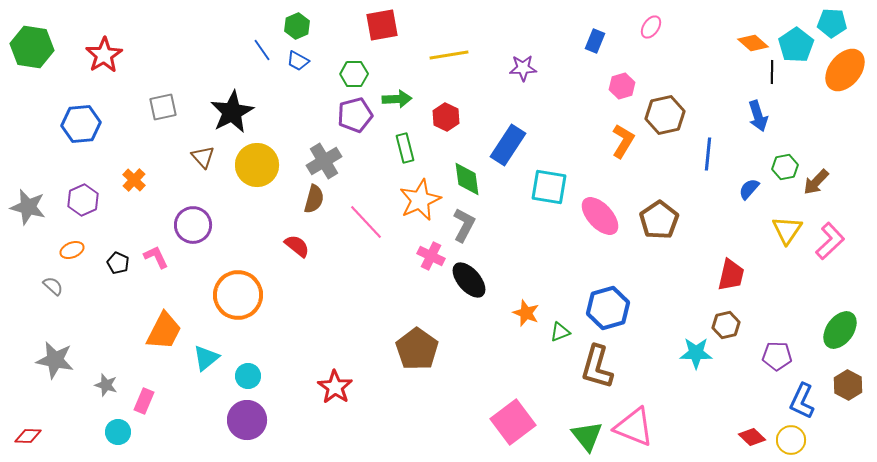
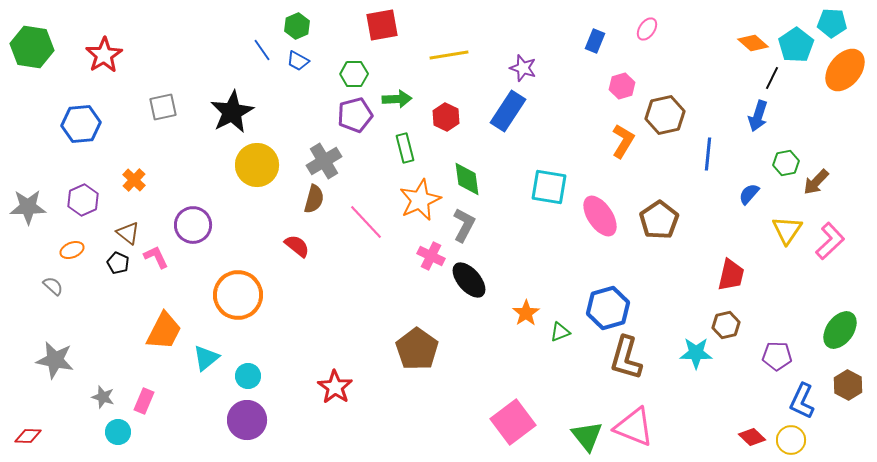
pink ellipse at (651, 27): moved 4 px left, 2 px down
purple star at (523, 68): rotated 20 degrees clockwise
black line at (772, 72): moved 6 px down; rotated 25 degrees clockwise
blue arrow at (758, 116): rotated 36 degrees clockwise
blue rectangle at (508, 145): moved 34 px up
brown triangle at (203, 157): moved 75 px left, 76 px down; rotated 10 degrees counterclockwise
green hexagon at (785, 167): moved 1 px right, 4 px up
blue semicircle at (749, 189): moved 5 px down
gray star at (28, 207): rotated 15 degrees counterclockwise
pink ellipse at (600, 216): rotated 9 degrees clockwise
orange star at (526, 313): rotated 16 degrees clockwise
brown L-shape at (597, 367): moved 29 px right, 9 px up
gray star at (106, 385): moved 3 px left, 12 px down
